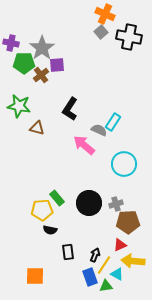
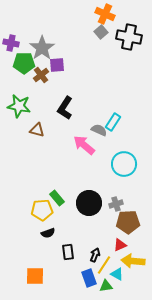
black L-shape: moved 5 px left, 1 px up
brown triangle: moved 2 px down
black semicircle: moved 2 px left, 3 px down; rotated 32 degrees counterclockwise
blue rectangle: moved 1 px left, 1 px down
